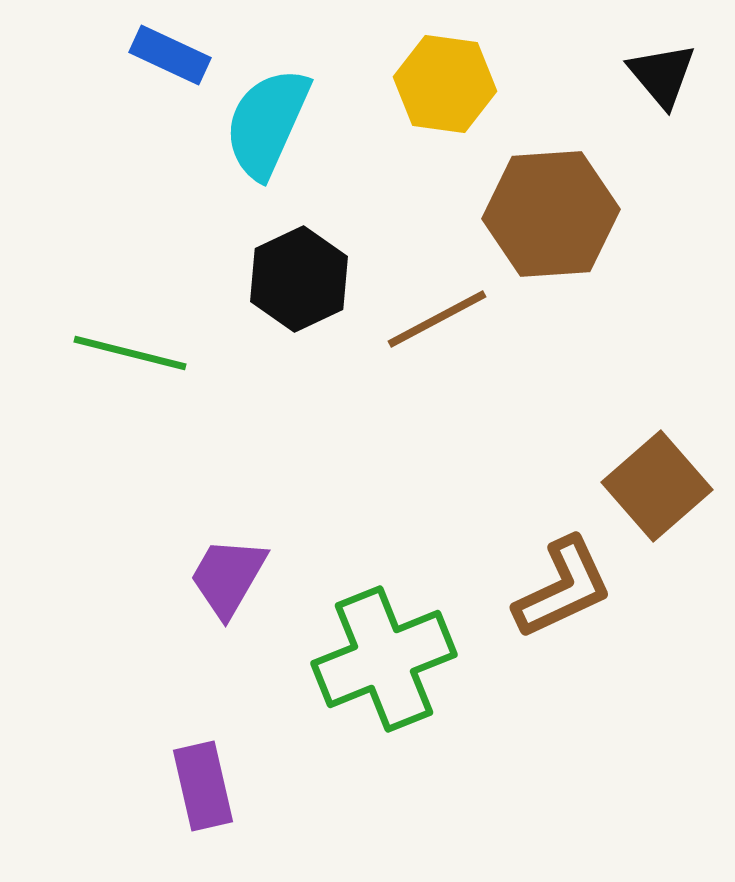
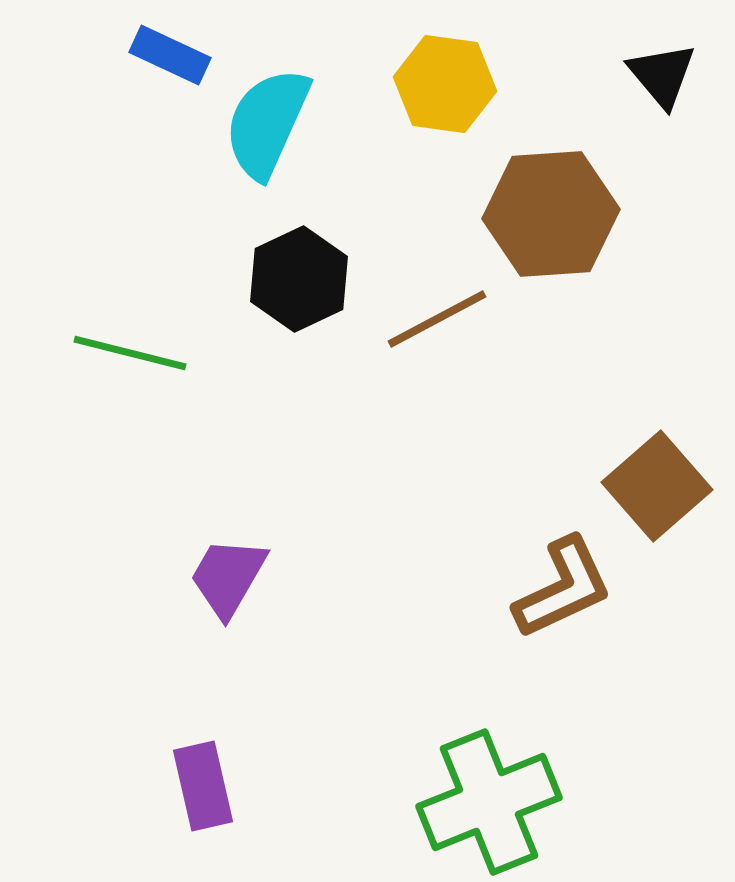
green cross: moved 105 px right, 143 px down
